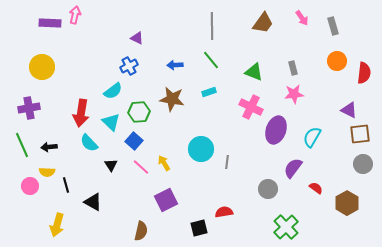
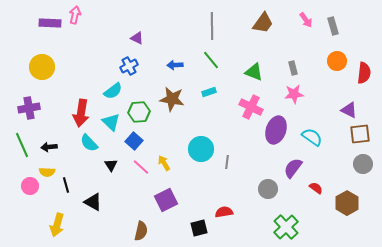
pink arrow at (302, 18): moved 4 px right, 2 px down
cyan semicircle at (312, 137): rotated 95 degrees clockwise
